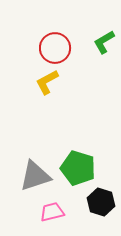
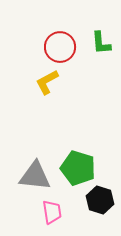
green L-shape: moved 3 px left, 1 px down; rotated 65 degrees counterclockwise
red circle: moved 5 px right, 1 px up
gray triangle: rotated 24 degrees clockwise
black hexagon: moved 1 px left, 2 px up
pink trapezoid: rotated 95 degrees clockwise
